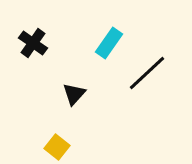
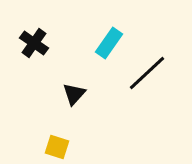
black cross: moved 1 px right
yellow square: rotated 20 degrees counterclockwise
